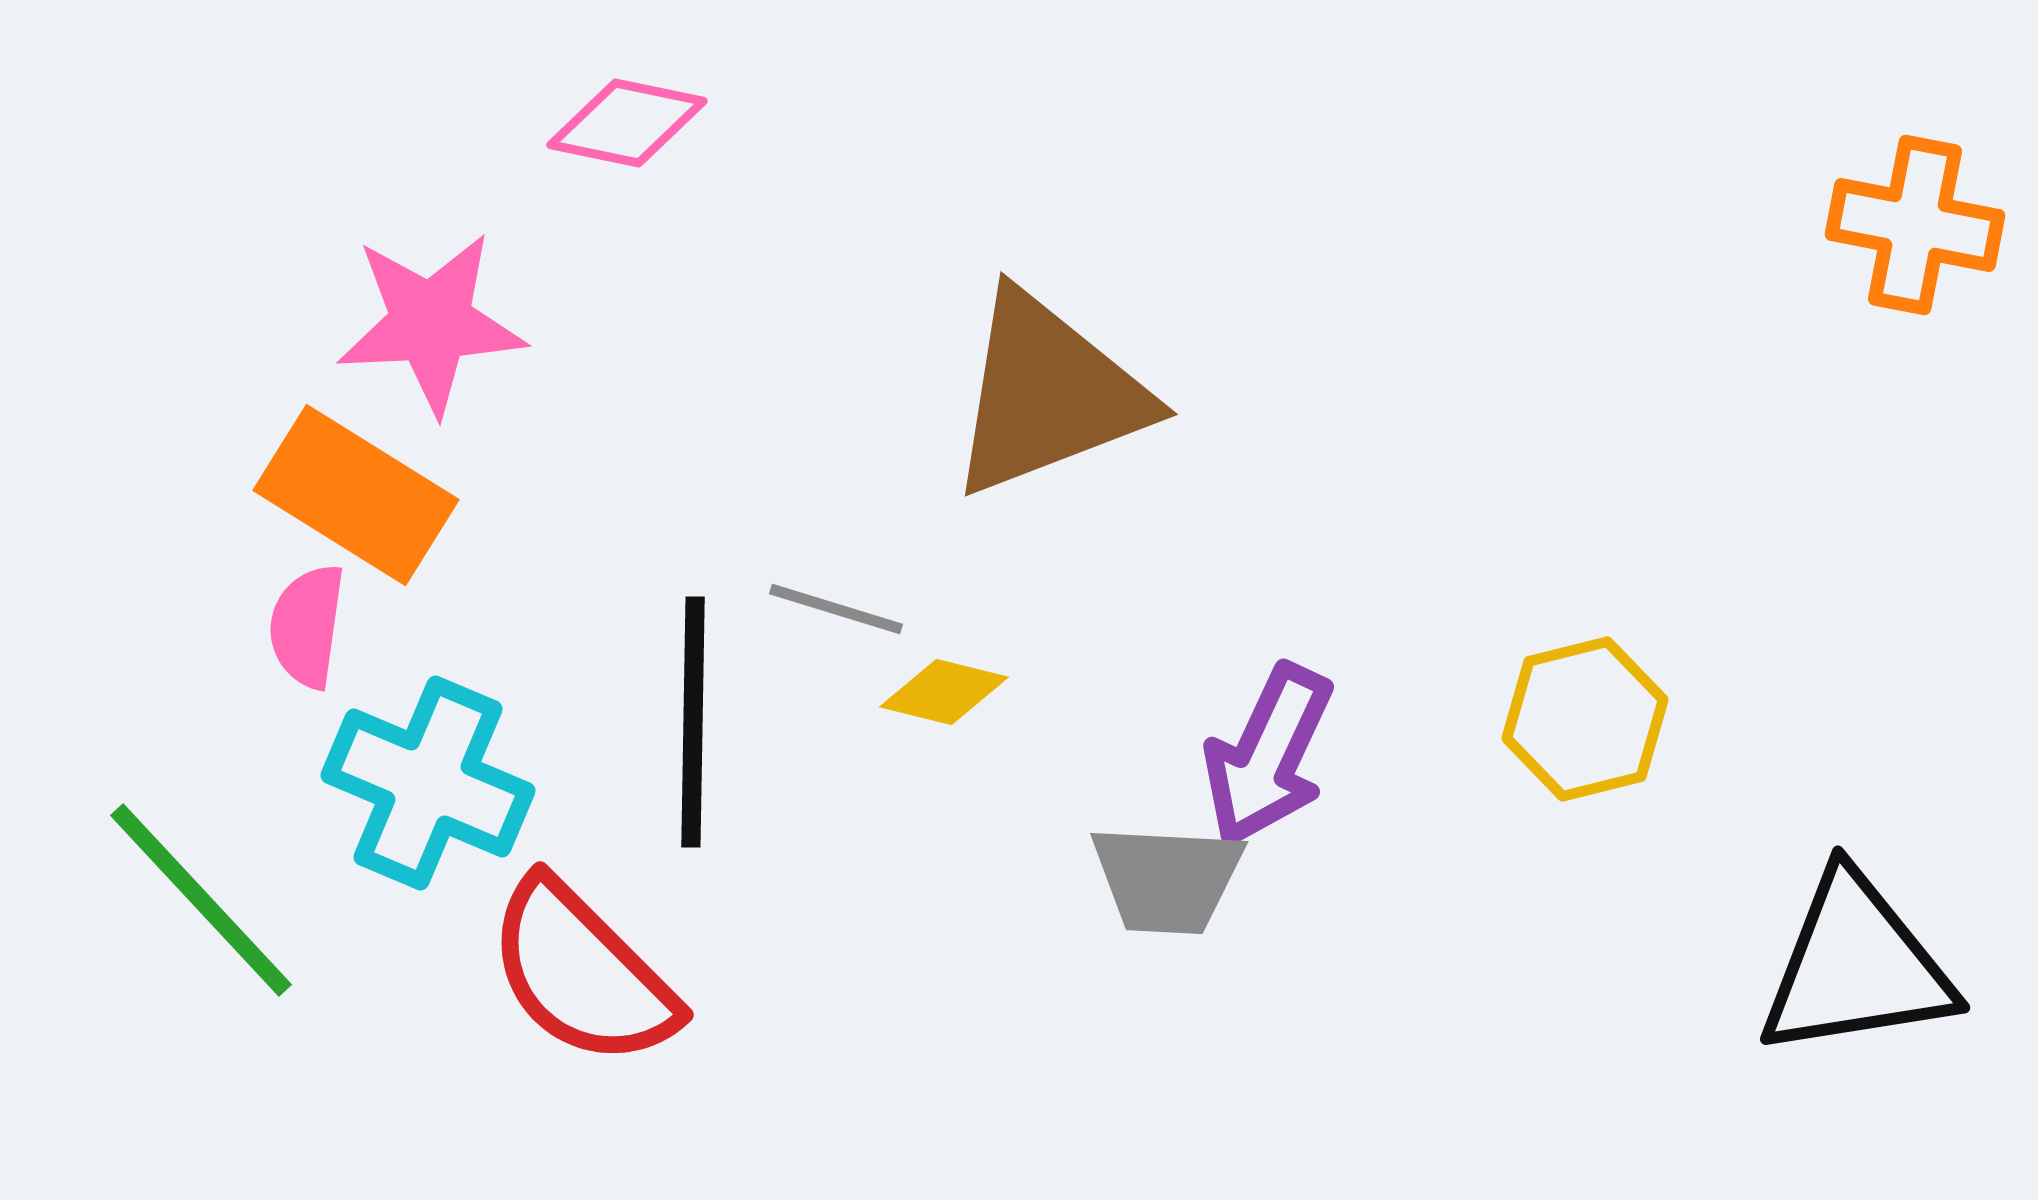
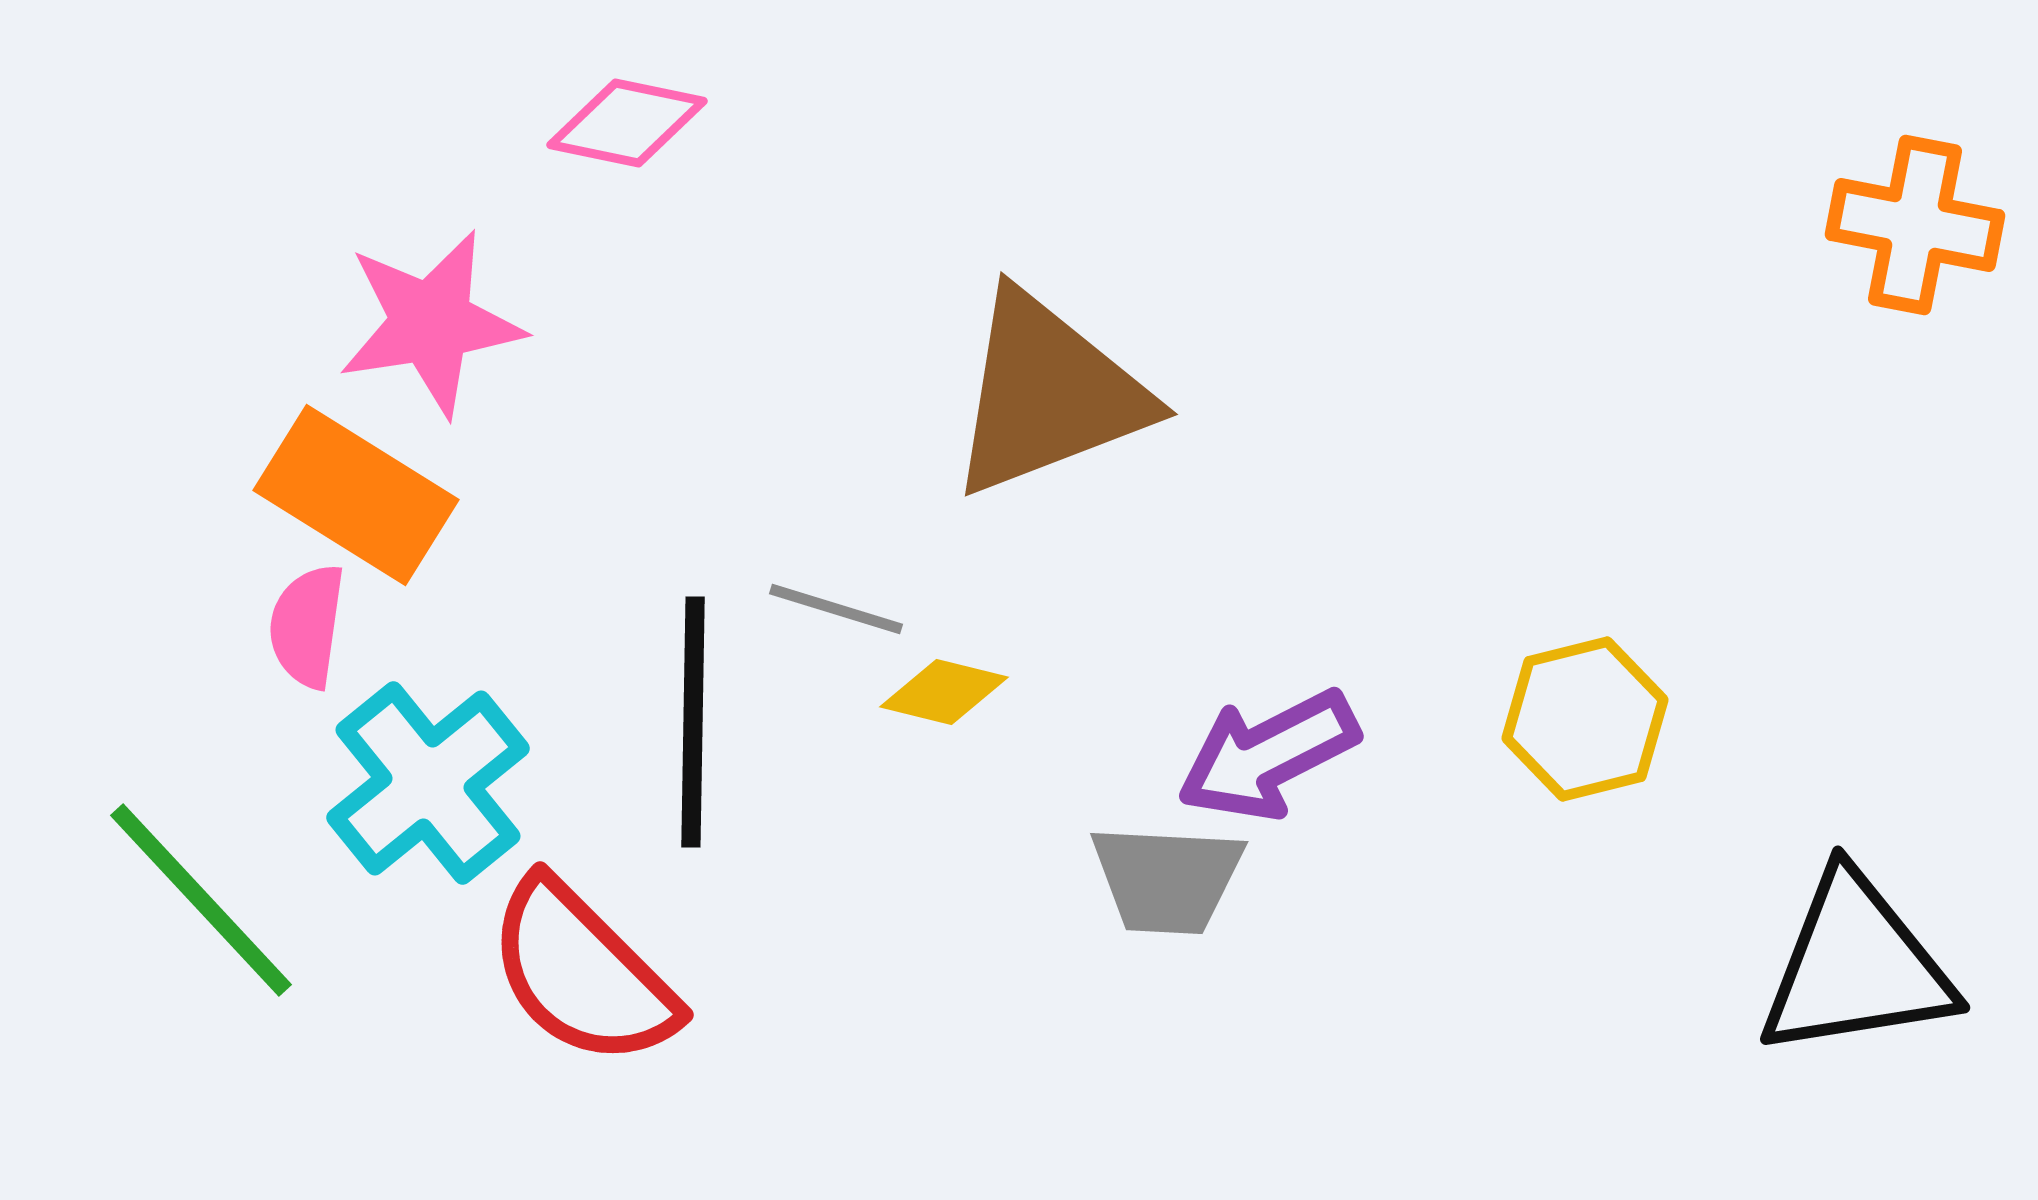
pink star: rotated 6 degrees counterclockwise
purple arrow: rotated 38 degrees clockwise
cyan cross: rotated 28 degrees clockwise
